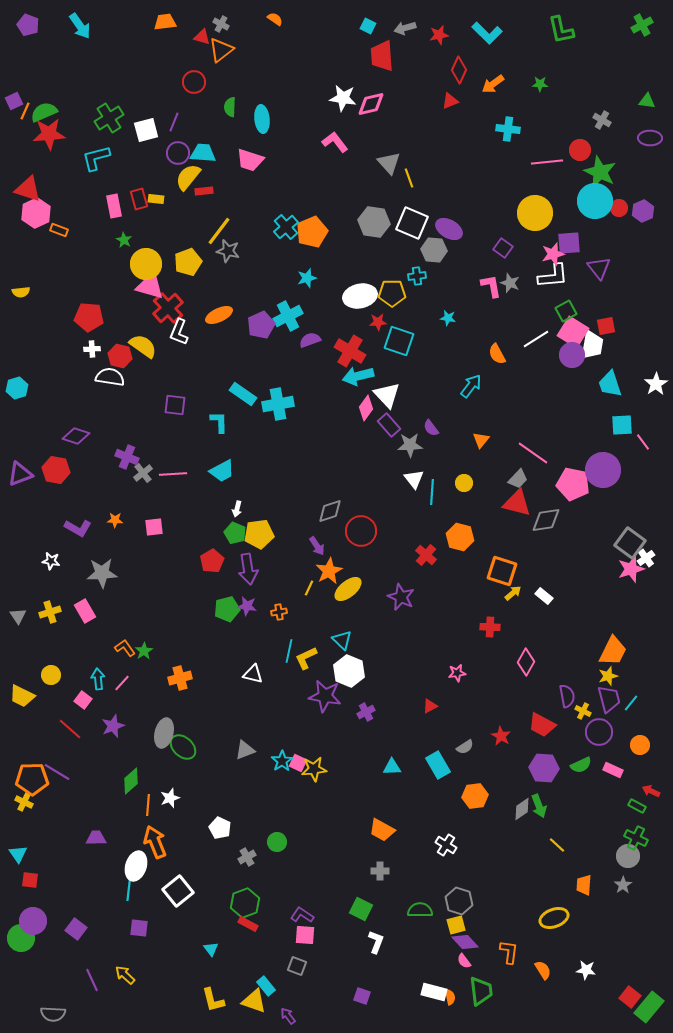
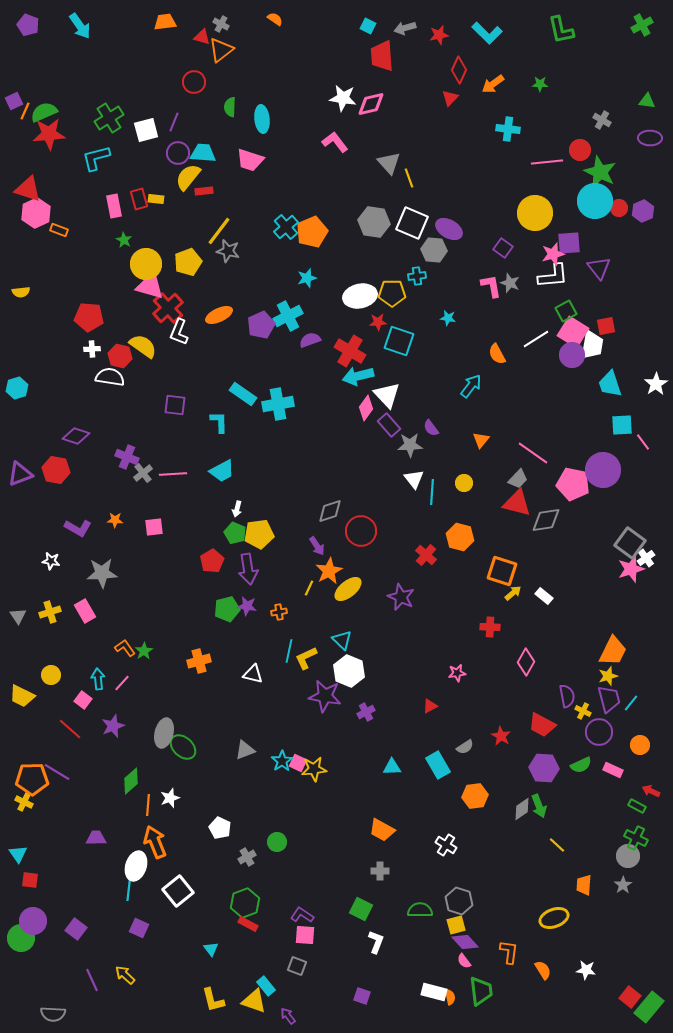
red triangle at (450, 101): moved 3 px up; rotated 24 degrees counterclockwise
orange cross at (180, 678): moved 19 px right, 17 px up
purple square at (139, 928): rotated 18 degrees clockwise
